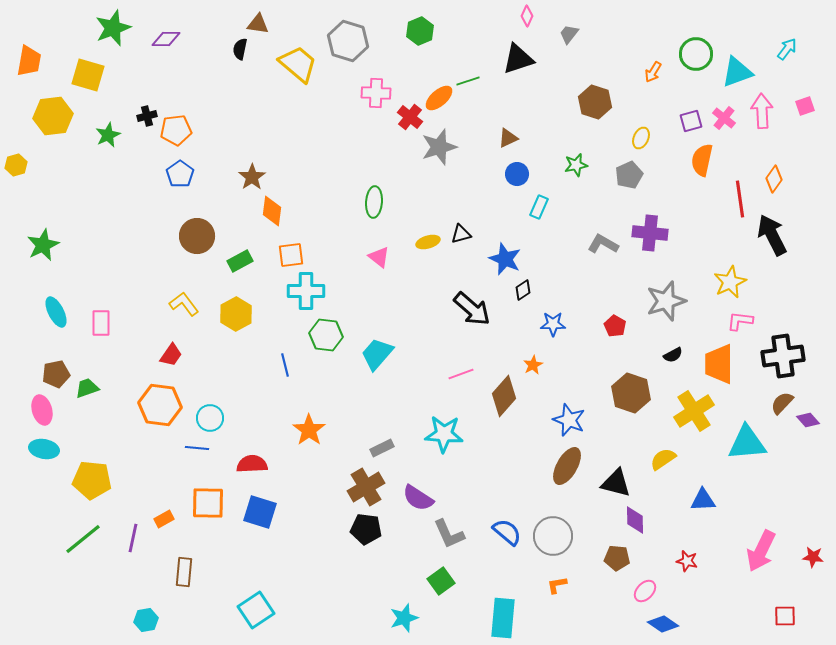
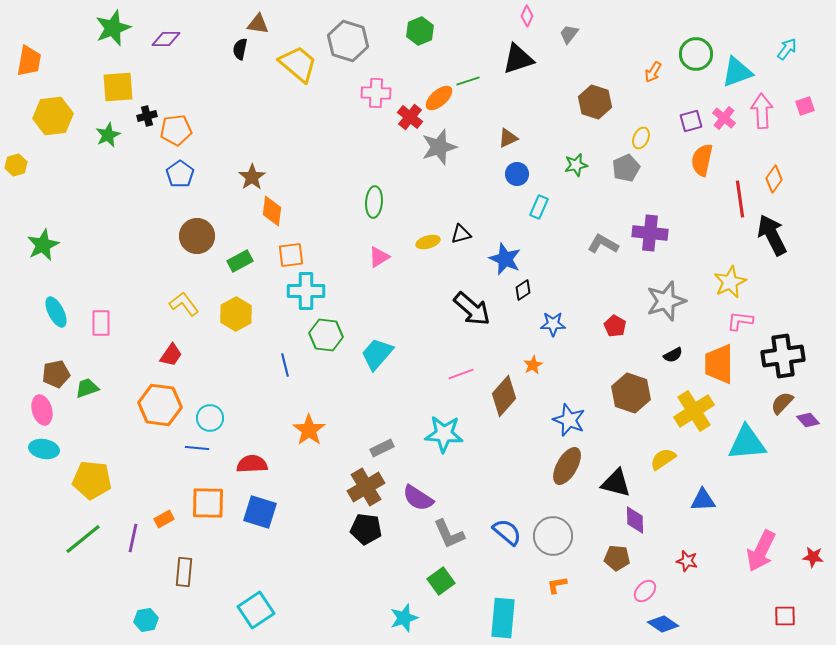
yellow square at (88, 75): moved 30 px right, 12 px down; rotated 20 degrees counterclockwise
gray pentagon at (629, 175): moved 3 px left, 7 px up
pink triangle at (379, 257): rotated 50 degrees clockwise
